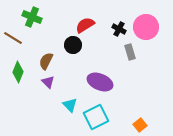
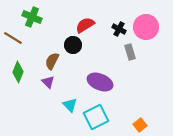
brown semicircle: moved 6 px right
